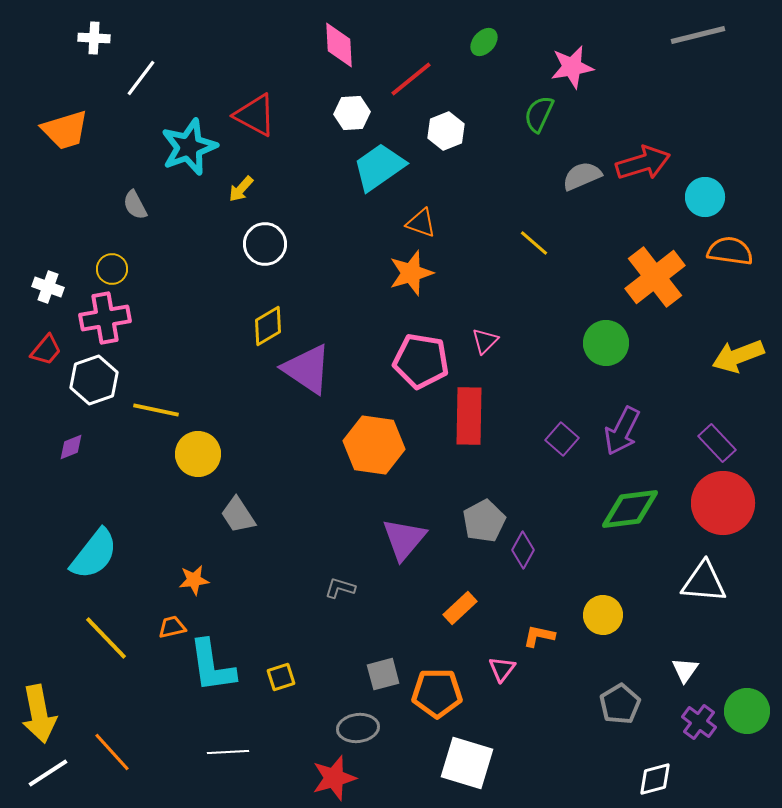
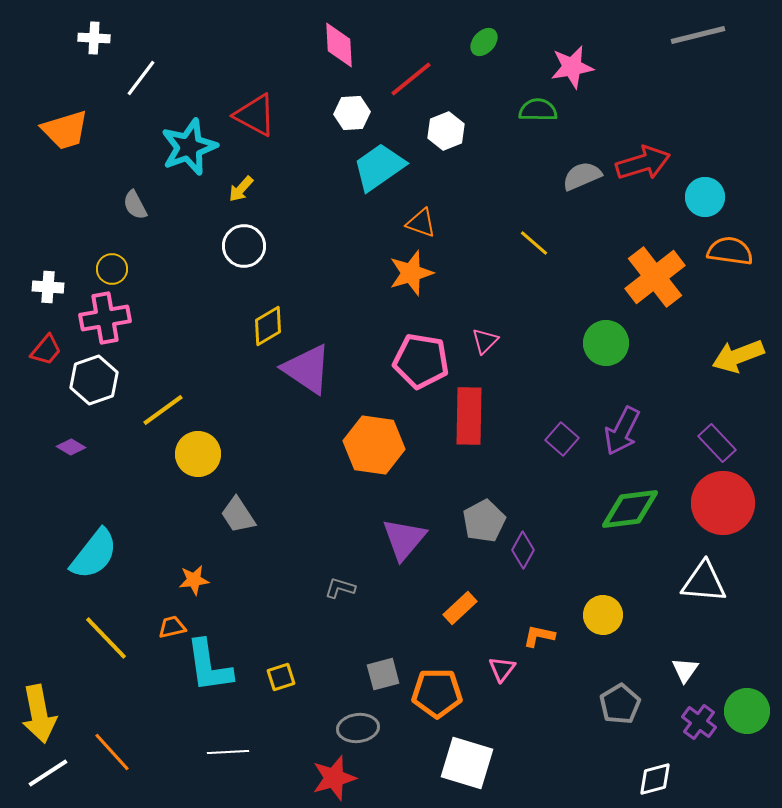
green semicircle at (539, 114): moved 1 px left, 4 px up; rotated 66 degrees clockwise
white circle at (265, 244): moved 21 px left, 2 px down
white cross at (48, 287): rotated 16 degrees counterclockwise
yellow line at (156, 410): moved 7 px right; rotated 48 degrees counterclockwise
purple diamond at (71, 447): rotated 52 degrees clockwise
cyan L-shape at (212, 666): moved 3 px left
